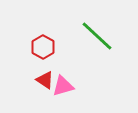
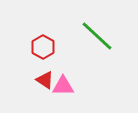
pink triangle: rotated 15 degrees clockwise
